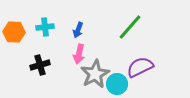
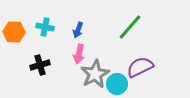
cyan cross: rotated 18 degrees clockwise
